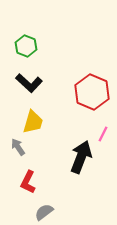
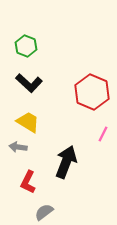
yellow trapezoid: moved 5 px left; rotated 75 degrees counterclockwise
gray arrow: rotated 48 degrees counterclockwise
black arrow: moved 15 px left, 5 px down
